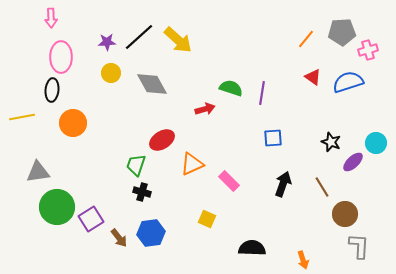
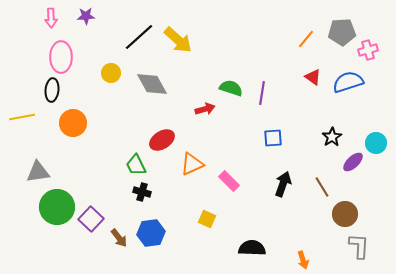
purple star: moved 21 px left, 26 px up
black star: moved 1 px right, 5 px up; rotated 18 degrees clockwise
green trapezoid: rotated 45 degrees counterclockwise
purple square: rotated 15 degrees counterclockwise
